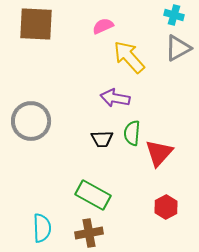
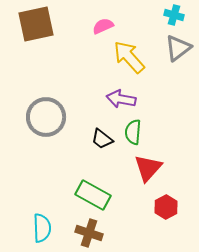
brown square: rotated 15 degrees counterclockwise
gray triangle: rotated 8 degrees counterclockwise
purple arrow: moved 6 px right, 1 px down
gray circle: moved 15 px right, 4 px up
green semicircle: moved 1 px right, 1 px up
black trapezoid: rotated 40 degrees clockwise
red triangle: moved 11 px left, 15 px down
brown cross: rotated 28 degrees clockwise
